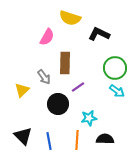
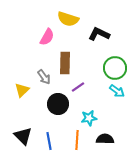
yellow semicircle: moved 2 px left, 1 px down
